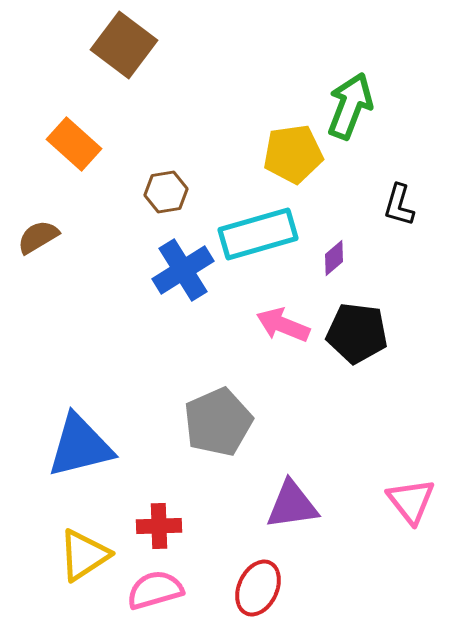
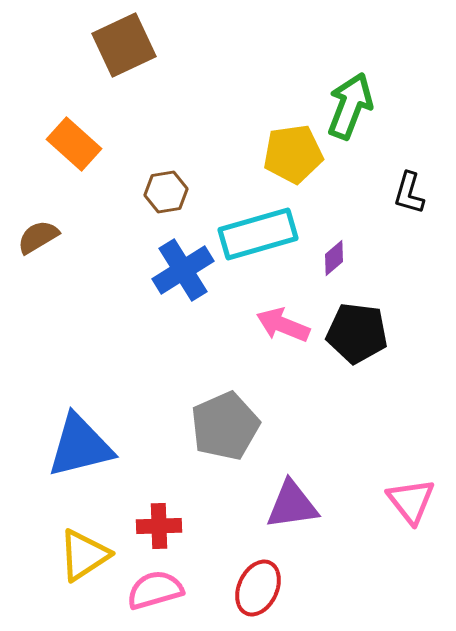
brown square: rotated 28 degrees clockwise
black L-shape: moved 10 px right, 12 px up
gray pentagon: moved 7 px right, 4 px down
